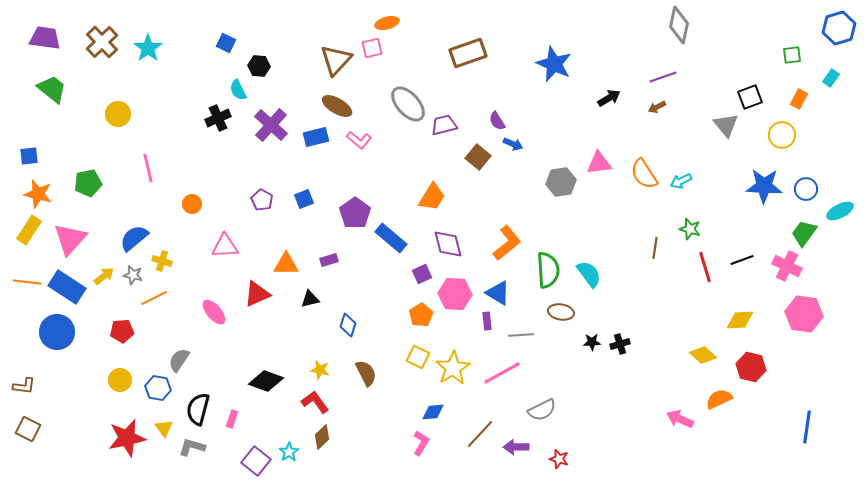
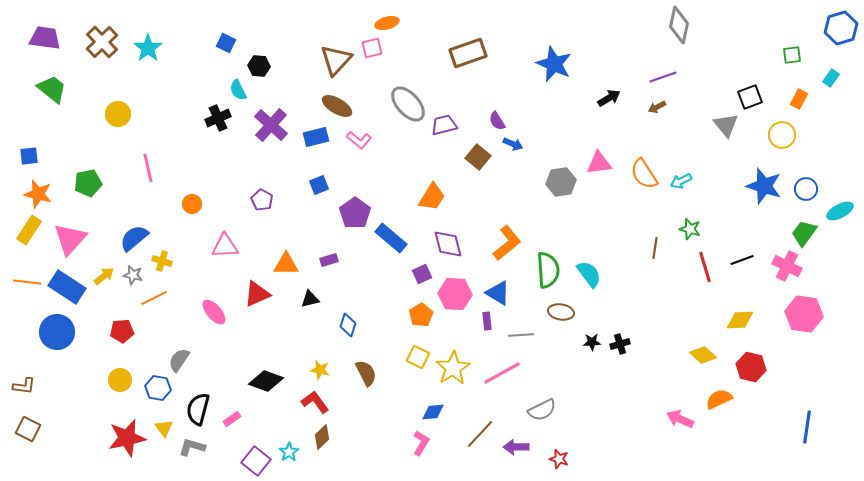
blue hexagon at (839, 28): moved 2 px right
blue star at (764, 186): rotated 15 degrees clockwise
blue square at (304, 199): moved 15 px right, 14 px up
pink rectangle at (232, 419): rotated 36 degrees clockwise
